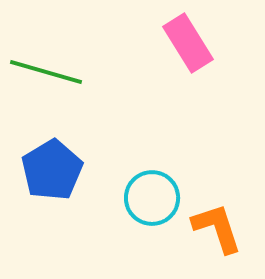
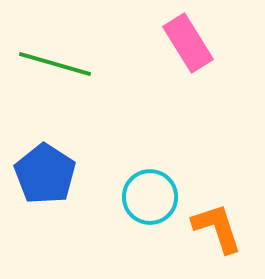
green line: moved 9 px right, 8 px up
blue pentagon: moved 7 px left, 4 px down; rotated 8 degrees counterclockwise
cyan circle: moved 2 px left, 1 px up
